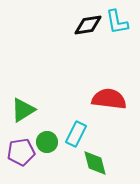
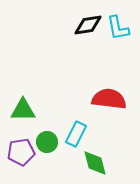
cyan L-shape: moved 1 px right, 6 px down
green triangle: rotated 32 degrees clockwise
